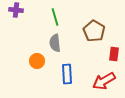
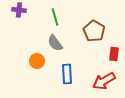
purple cross: moved 3 px right
gray semicircle: rotated 30 degrees counterclockwise
